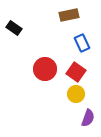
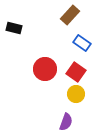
brown rectangle: moved 1 px right; rotated 36 degrees counterclockwise
black rectangle: rotated 21 degrees counterclockwise
blue rectangle: rotated 30 degrees counterclockwise
purple semicircle: moved 22 px left, 4 px down
